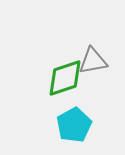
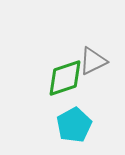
gray triangle: rotated 16 degrees counterclockwise
